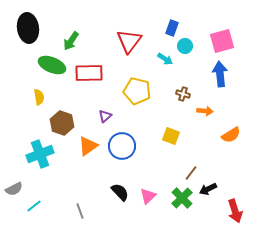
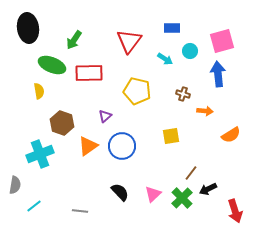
blue rectangle: rotated 70 degrees clockwise
green arrow: moved 3 px right, 1 px up
cyan circle: moved 5 px right, 5 px down
blue arrow: moved 2 px left
yellow semicircle: moved 6 px up
yellow square: rotated 30 degrees counterclockwise
gray semicircle: moved 1 px right, 4 px up; rotated 54 degrees counterclockwise
pink triangle: moved 5 px right, 2 px up
gray line: rotated 63 degrees counterclockwise
